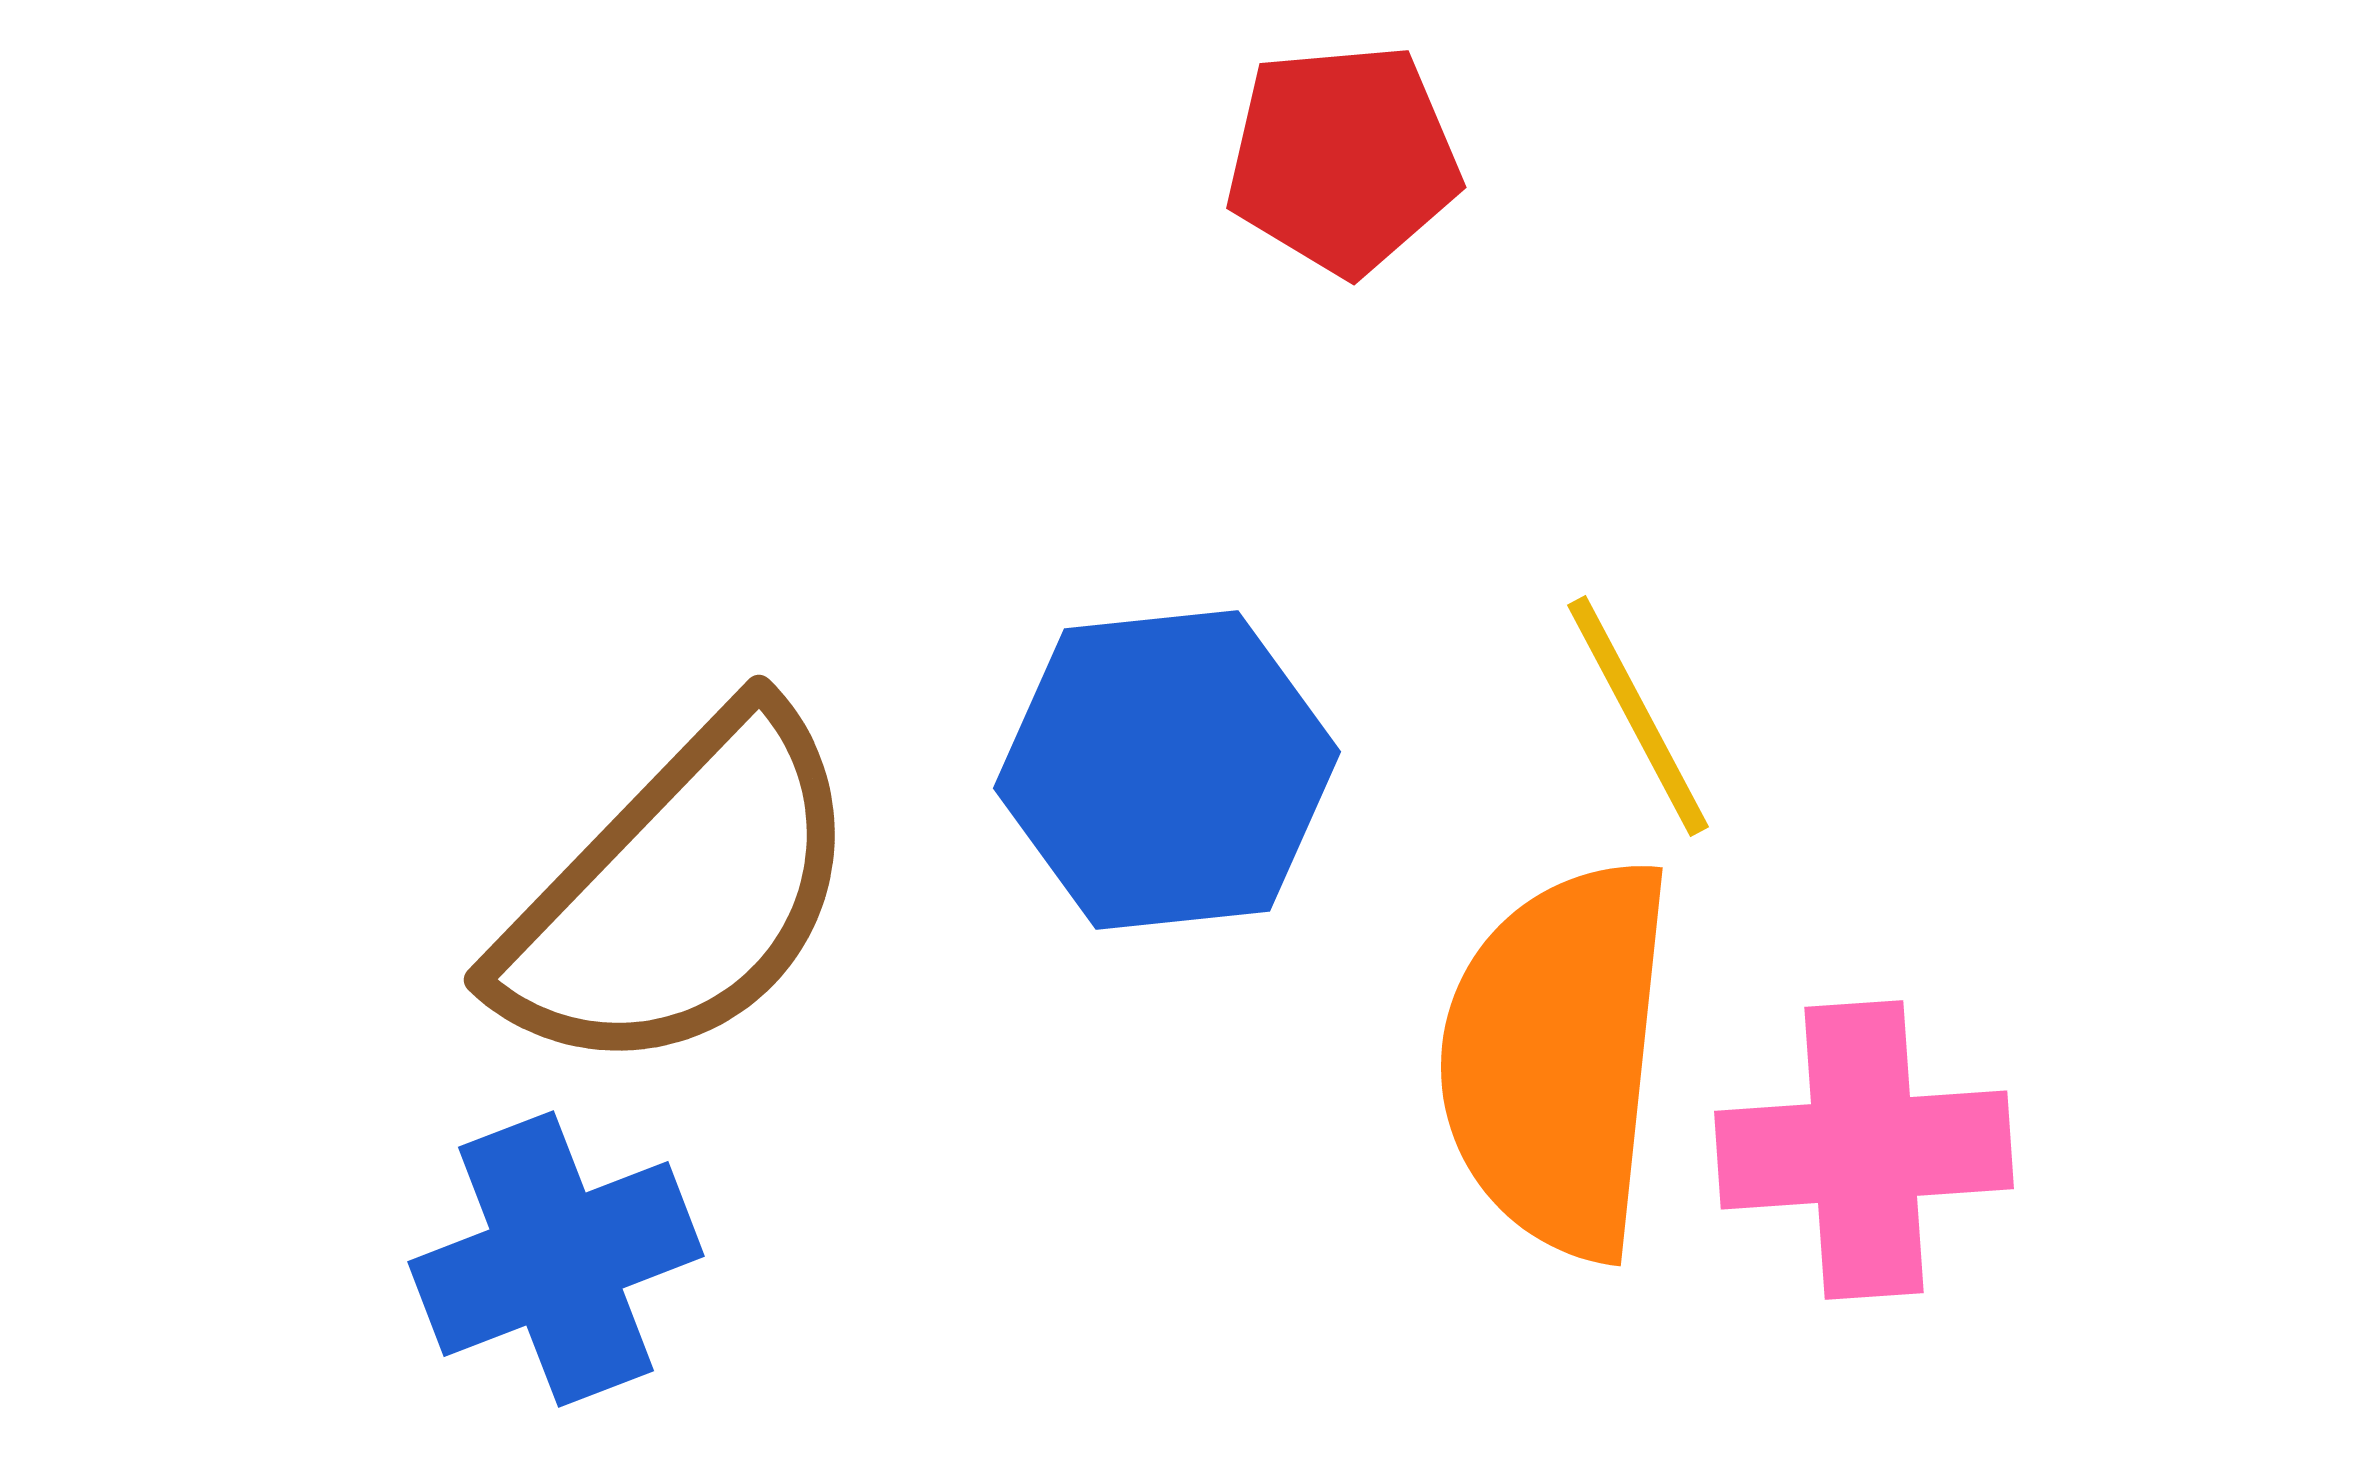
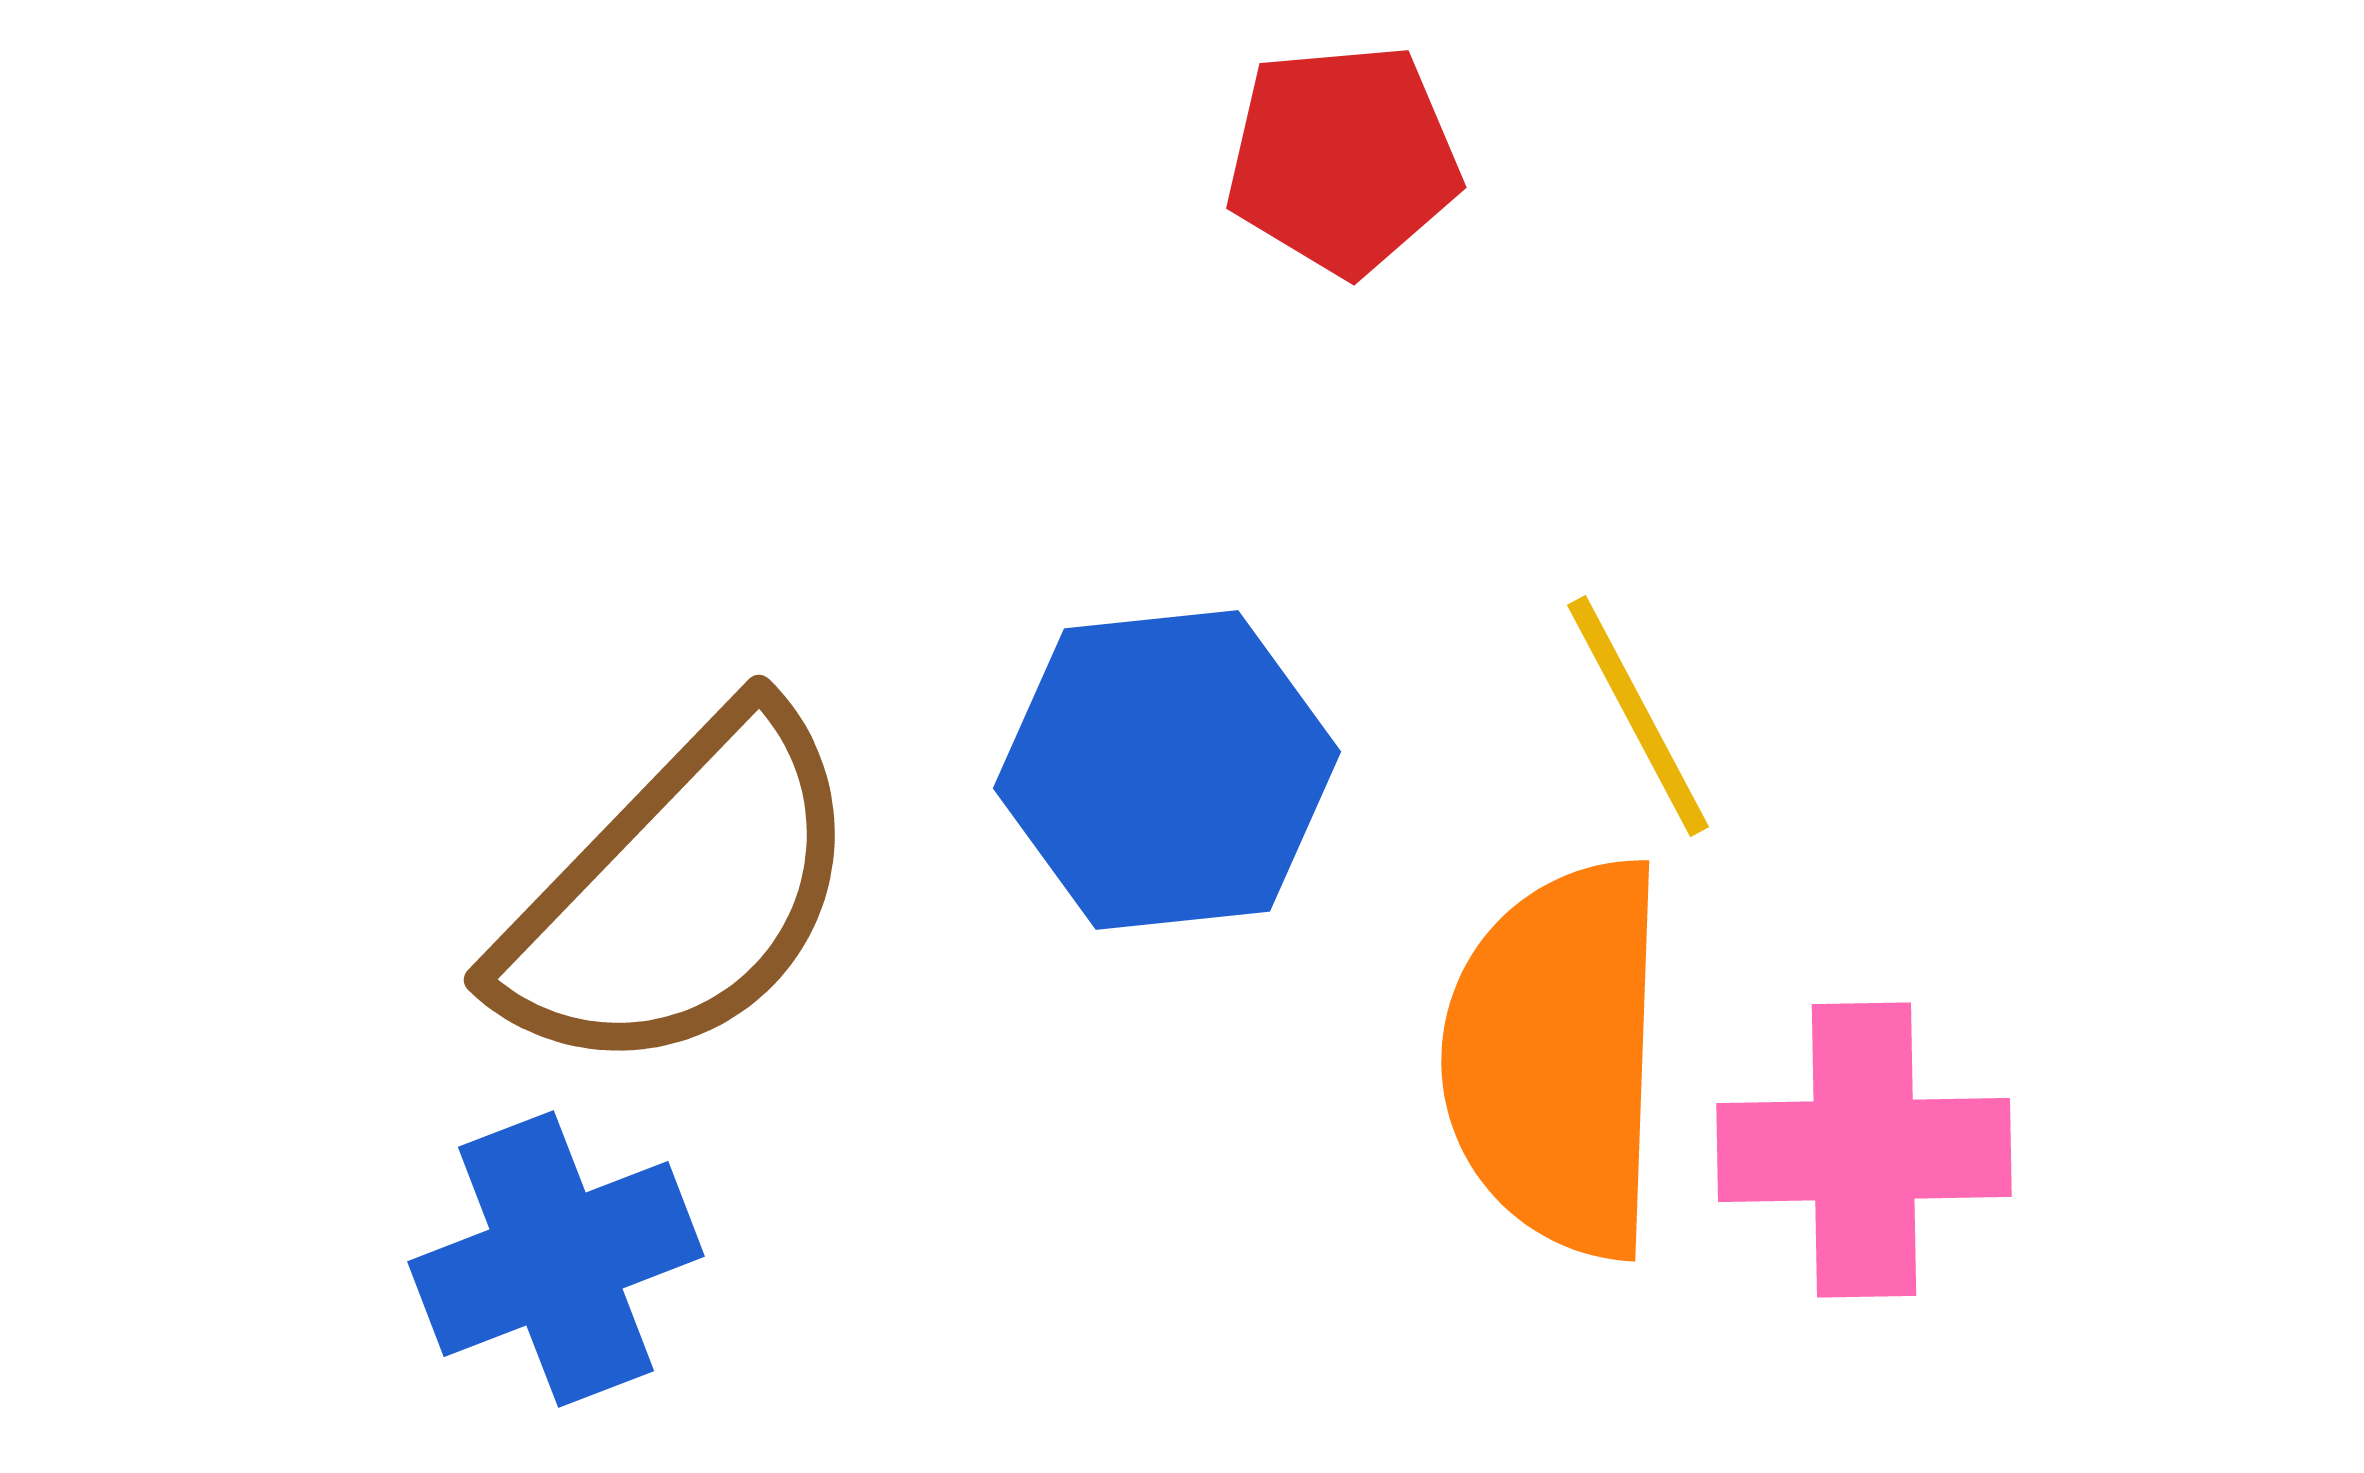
orange semicircle: rotated 4 degrees counterclockwise
pink cross: rotated 3 degrees clockwise
